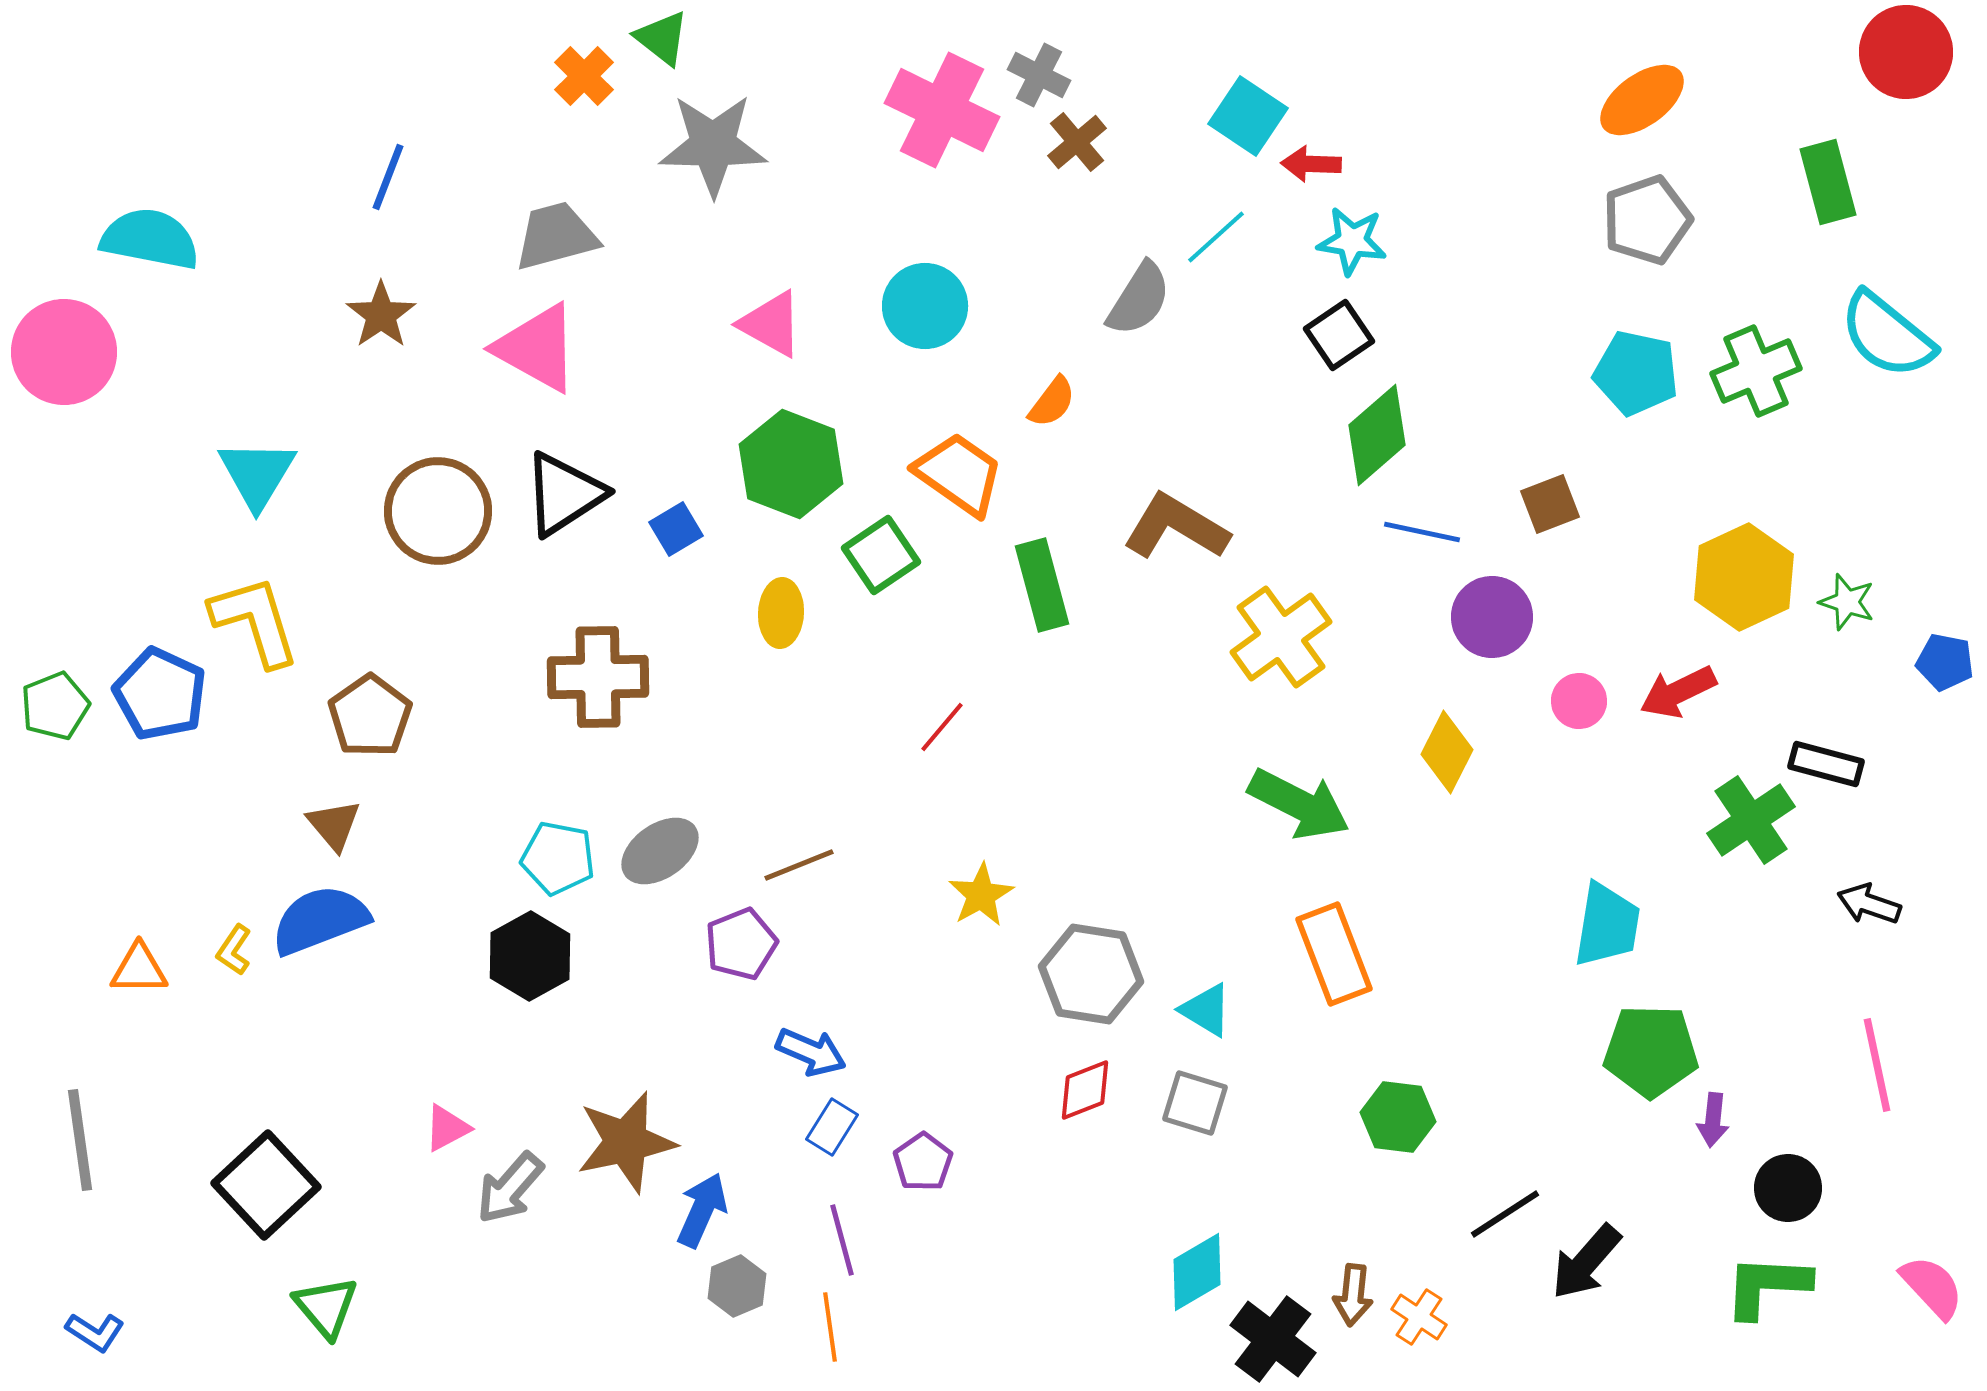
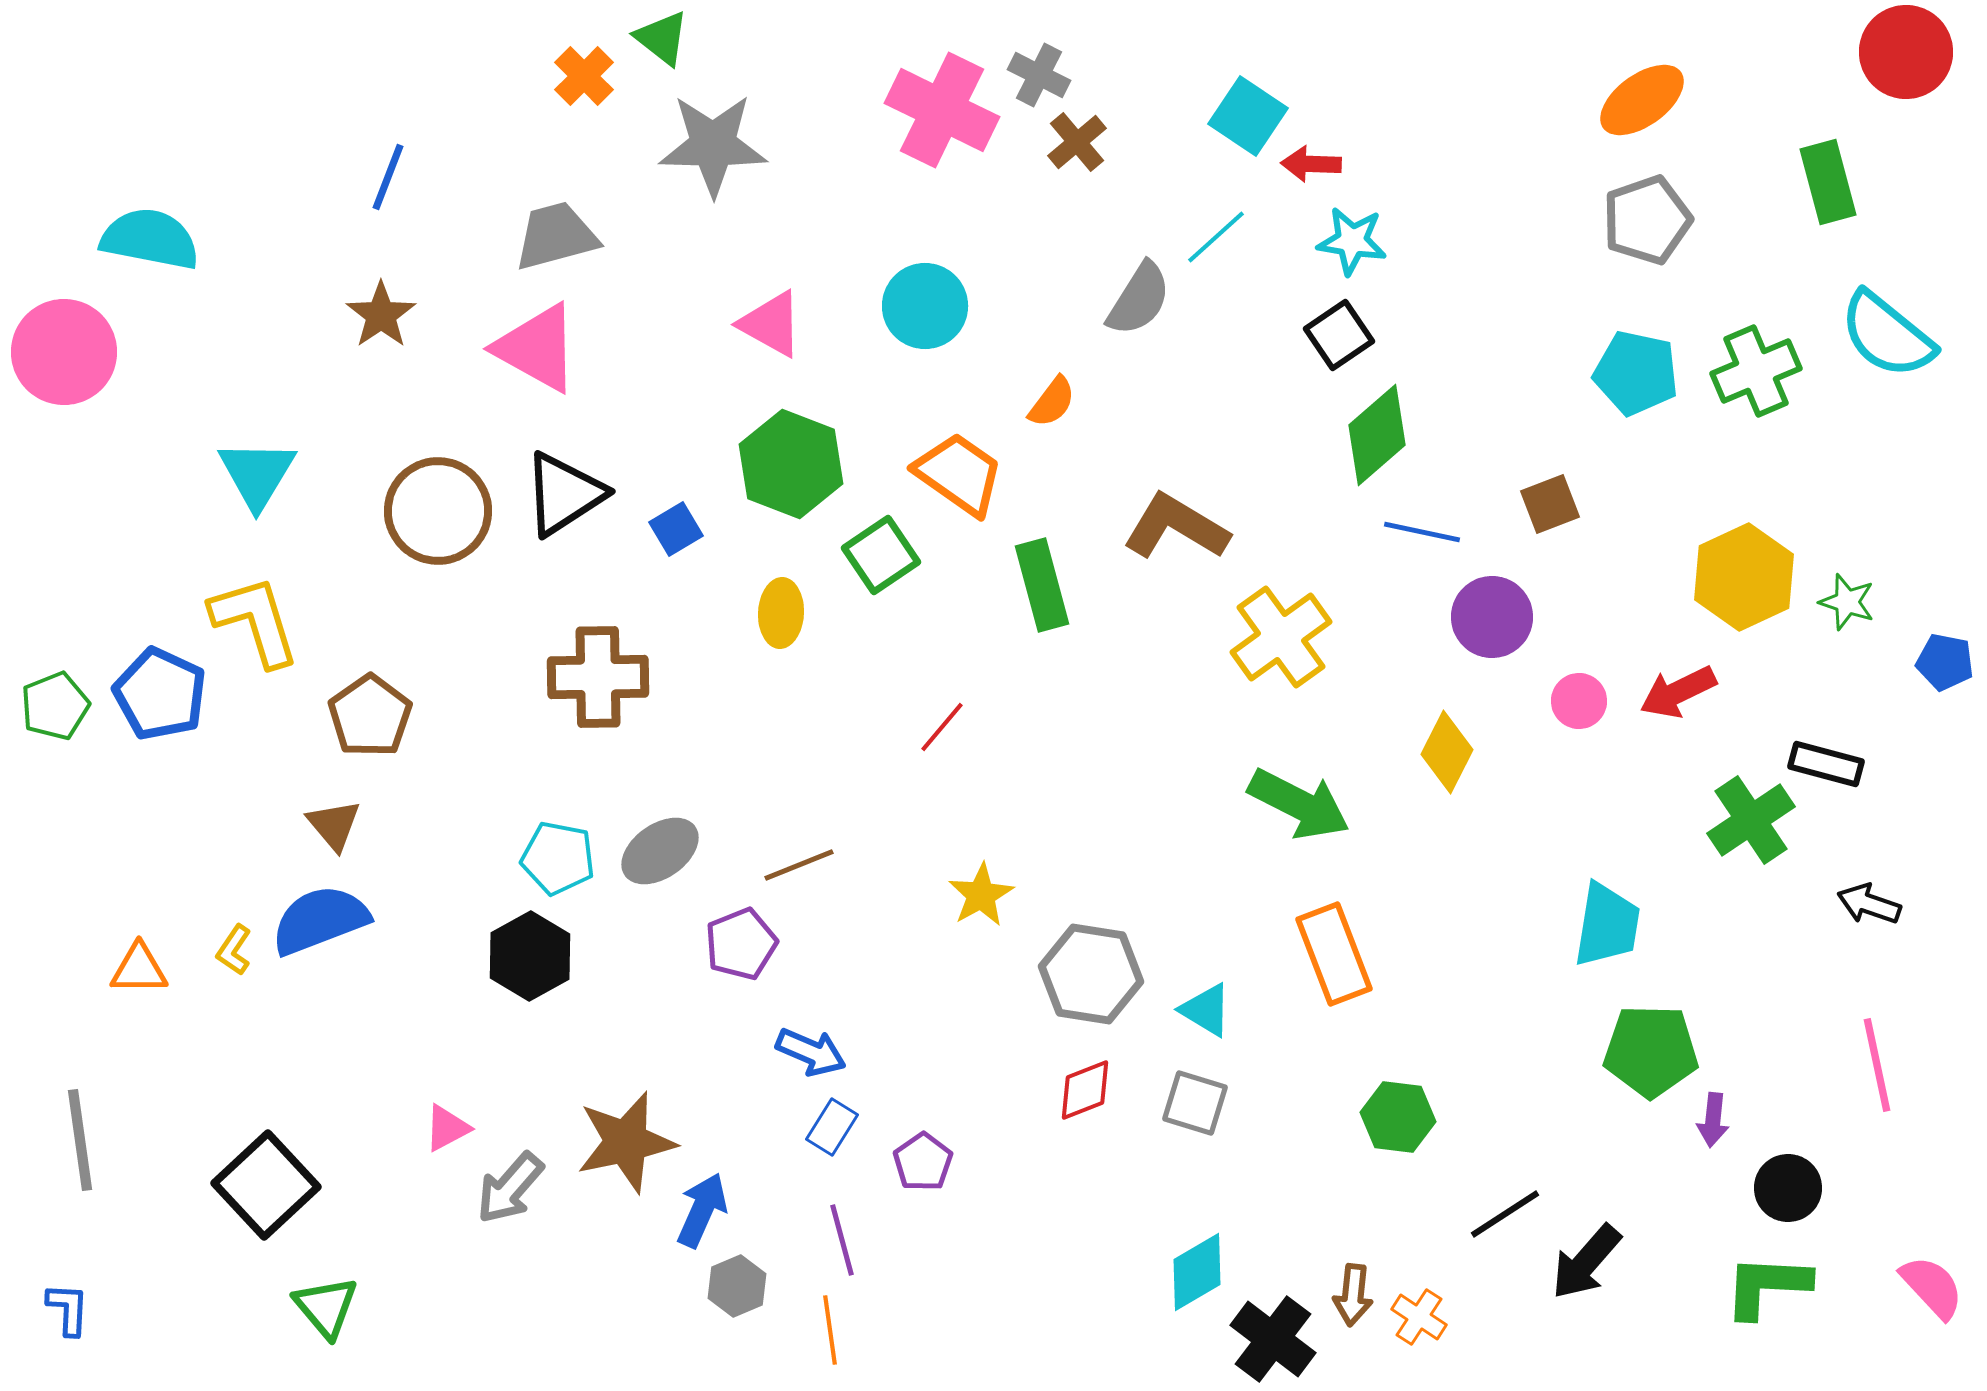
orange line at (830, 1327): moved 3 px down
blue L-shape at (95, 1332): moved 27 px left, 23 px up; rotated 120 degrees counterclockwise
